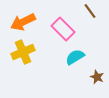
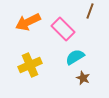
brown line: rotated 56 degrees clockwise
orange arrow: moved 5 px right
yellow cross: moved 7 px right, 13 px down
brown star: moved 14 px left, 1 px down
